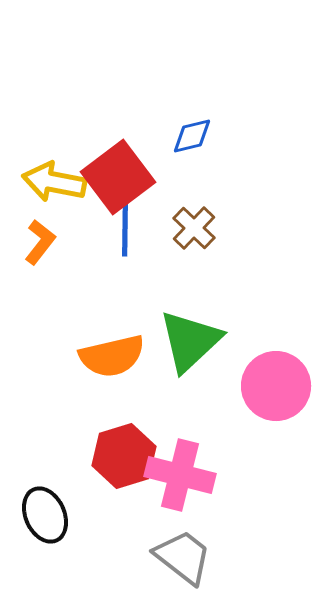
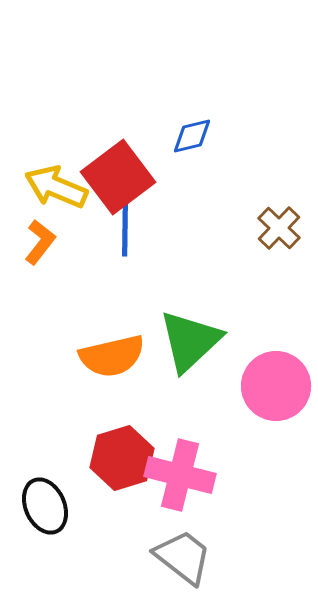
yellow arrow: moved 2 px right, 5 px down; rotated 12 degrees clockwise
brown cross: moved 85 px right
red hexagon: moved 2 px left, 2 px down
black ellipse: moved 9 px up
